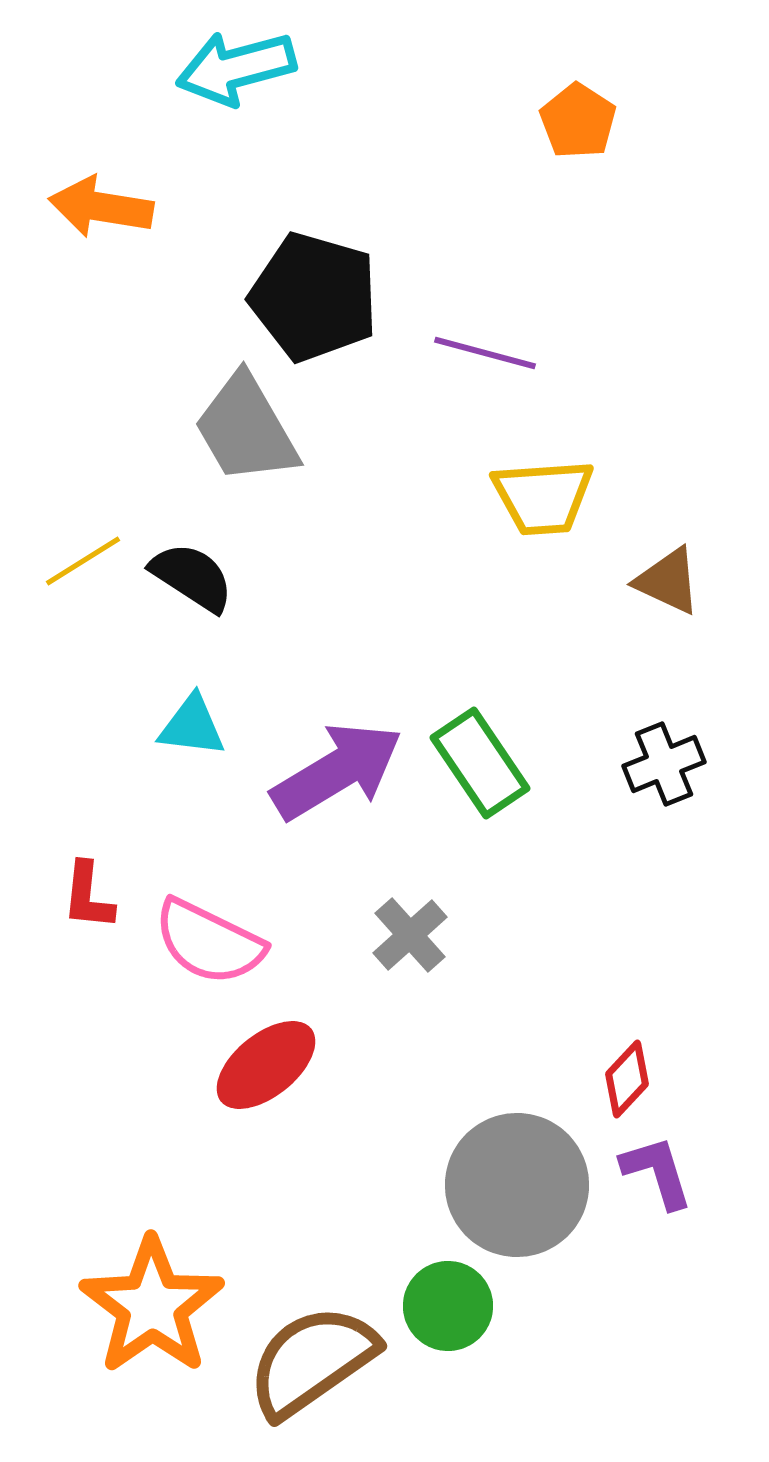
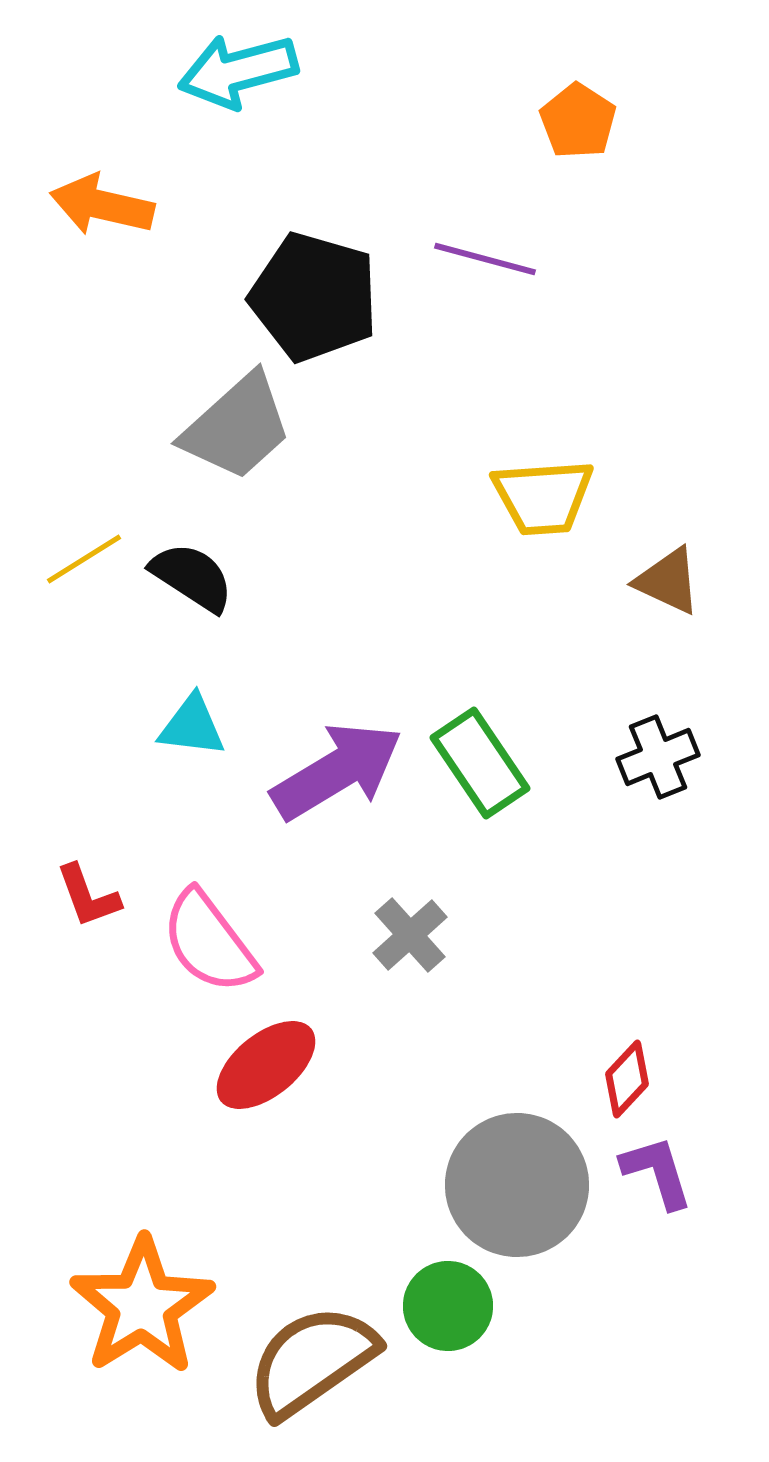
cyan arrow: moved 2 px right, 3 px down
orange arrow: moved 1 px right, 2 px up; rotated 4 degrees clockwise
purple line: moved 94 px up
gray trapezoid: moved 9 px left, 2 px up; rotated 102 degrees counterclockwise
yellow line: moved 1 px right, 2 px up
black cross: moved 6 px left, 7 px up
red L-shape: rotated 26 degrees counterclockwise
pink semicircle: rotated 27 degrees clockwise
orange star: moved 10 px left; rotated 3 degrees clockwise
